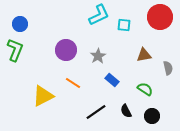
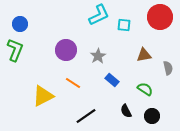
black line: moved 10 px left, 4 px down
